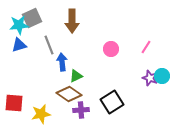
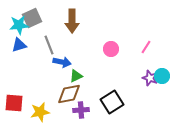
blue arrow: rotated 108 degrees clockwise
brown diamond: rotated 45 degrees counterclockwise
yellow star: moved 1 px left, 2 px up
